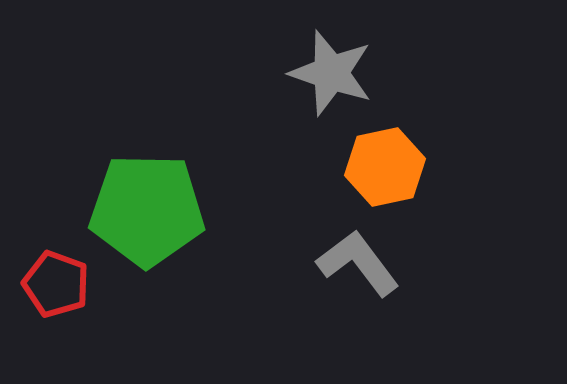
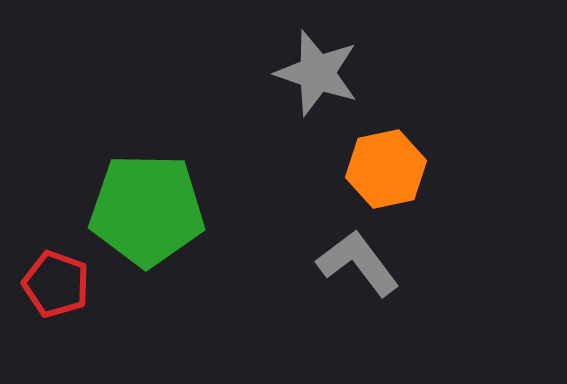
gray star: moved 14 px left
orange hexagon: moved 1 px right, 2 px down
